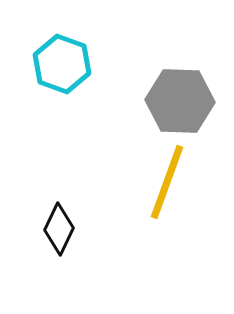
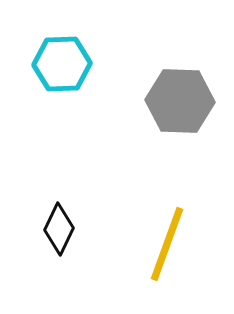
cyan hexagon: rotated 22 degrees counterclockwise
yellow line: moved 62 px down
